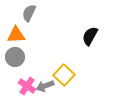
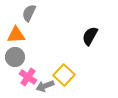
pink cross: moved 1 px right, 9 px up
